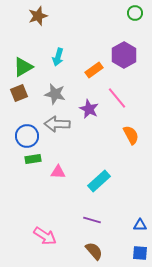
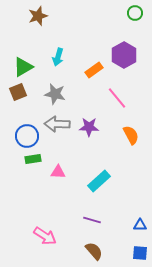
brown square: moved 1 px left, 1 px up
purple star: moved 18 px down; rotated 24 degrees counterclockwise
